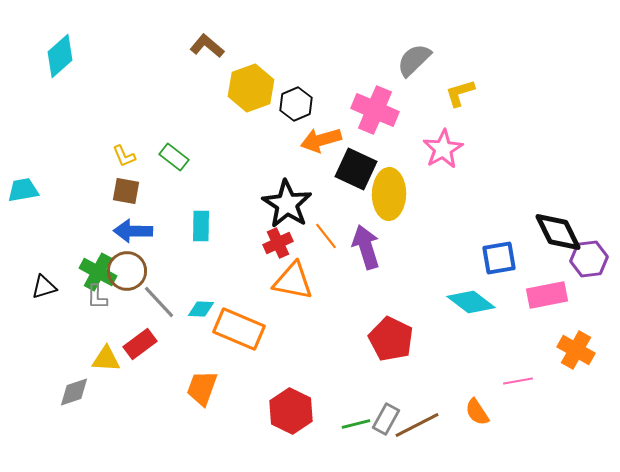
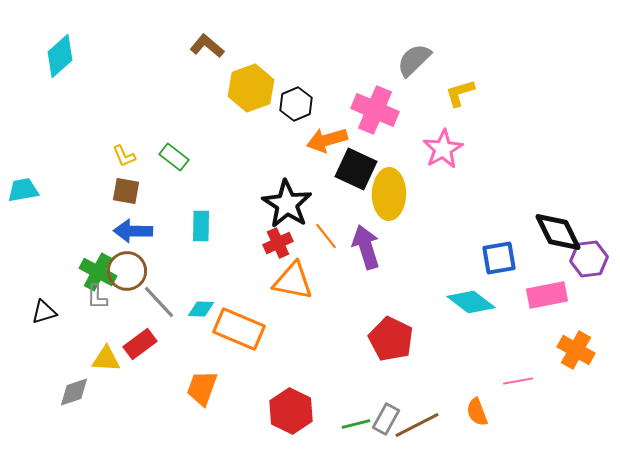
orange arrow at (321, 140): moved 6 px right
black triangle at (44, 287): moved 25 px down
orange semicircle at (477, 412): rotated 12 degrees clockwise
